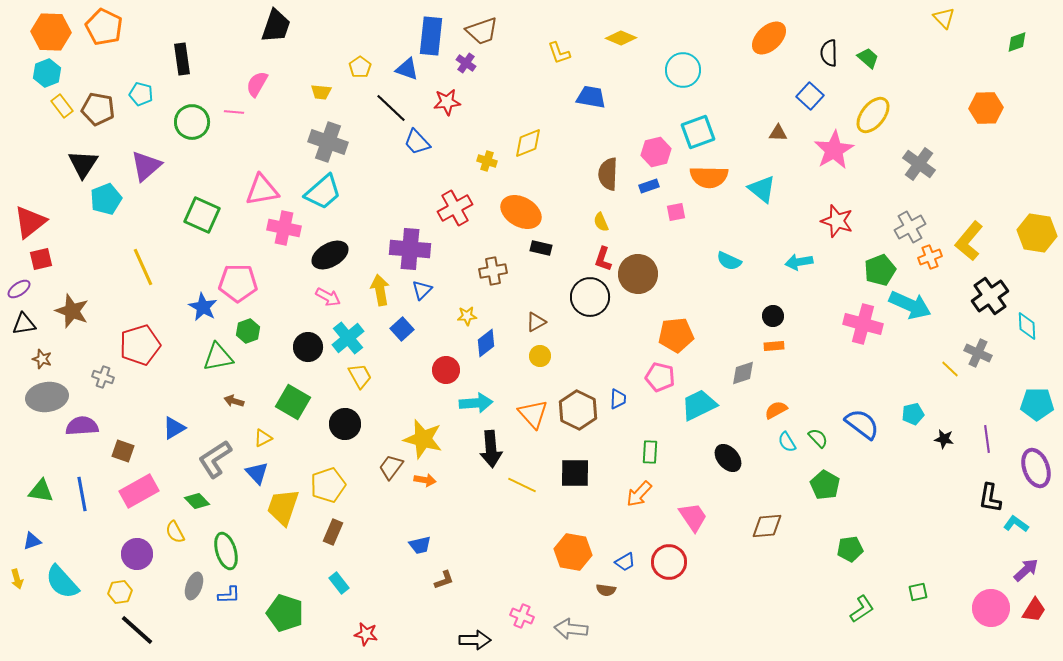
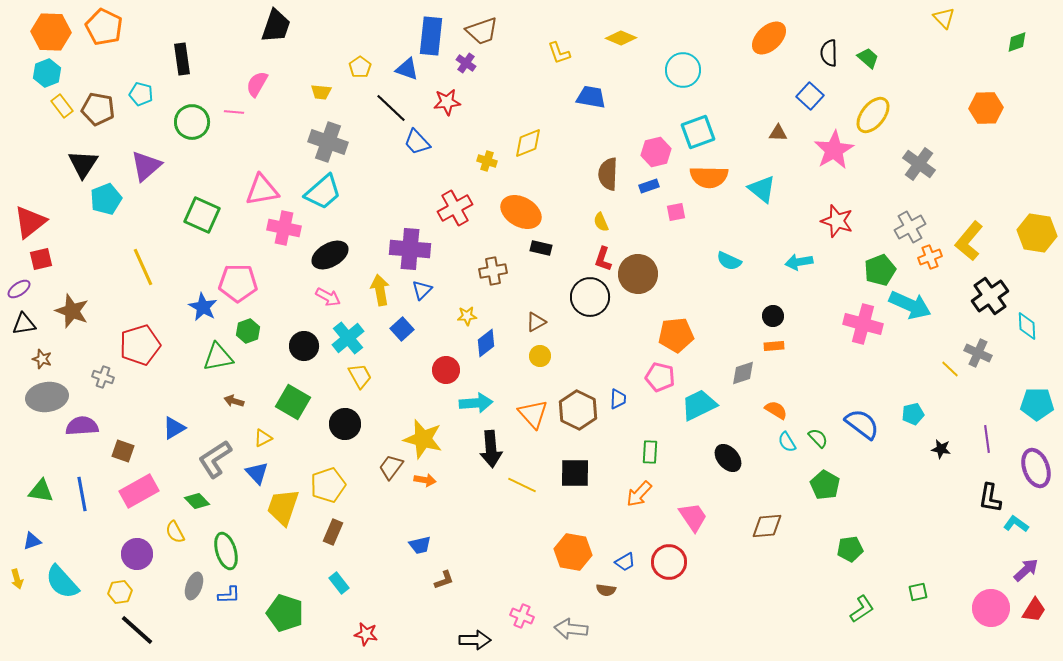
black circle at (308, 347): moved 4 px left, 1 px up
orange semicircle at (776, 410): rotated 60 degrees clockwise
black star at (944, 439): moved 3 px left, 10 px down
